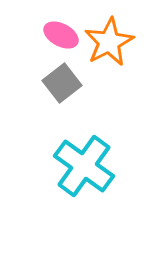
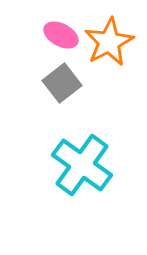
cyan cross: moved 2 px left, 1 px up
